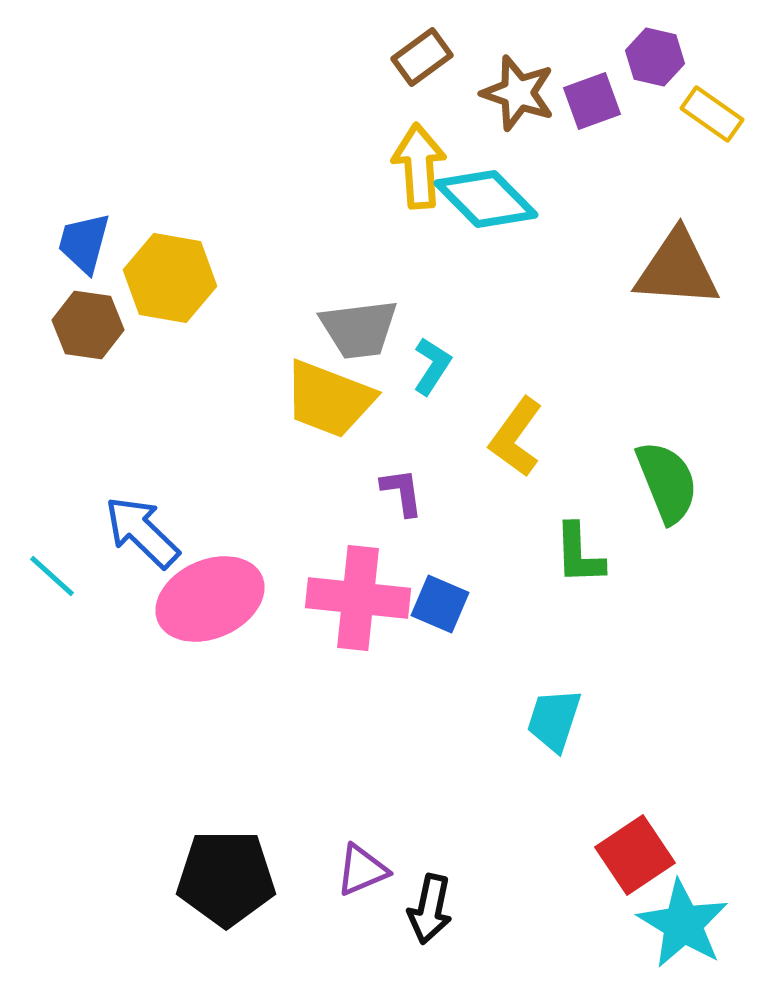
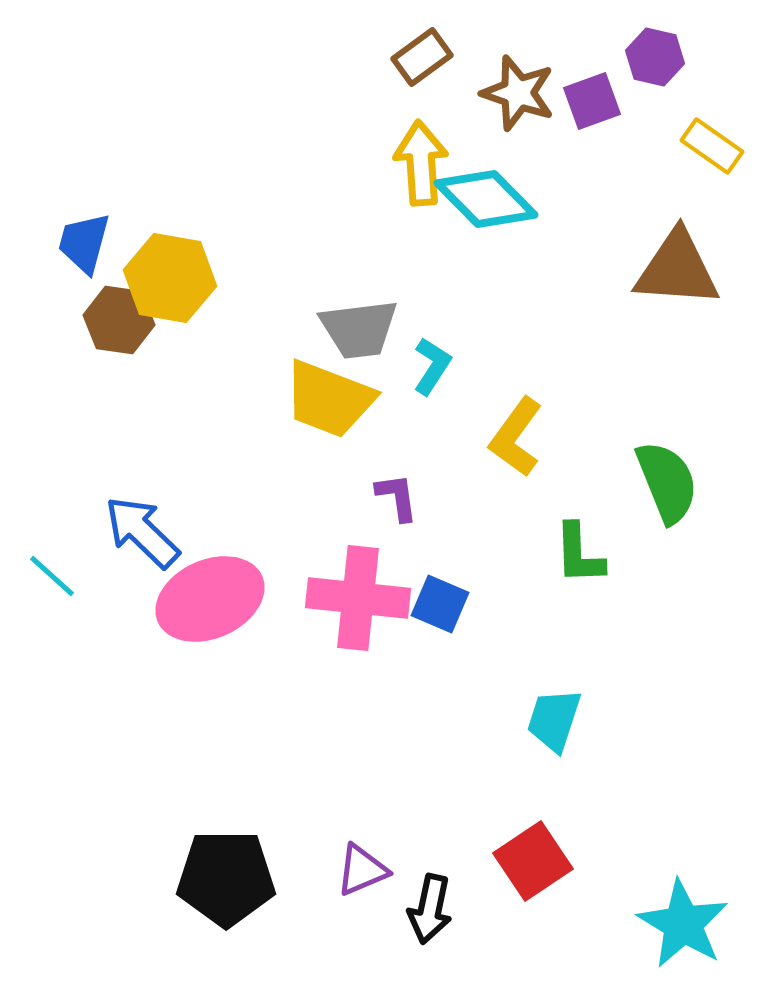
yellow rectangle: moved 32 px down
yellow arrow: moved 2 px right, 3 px up
brown hexagon: moved 31 px right, 5 px up
purple L-shape: moved 5 px left, 5 px down
red square: moved 102 px left, 6 px down
